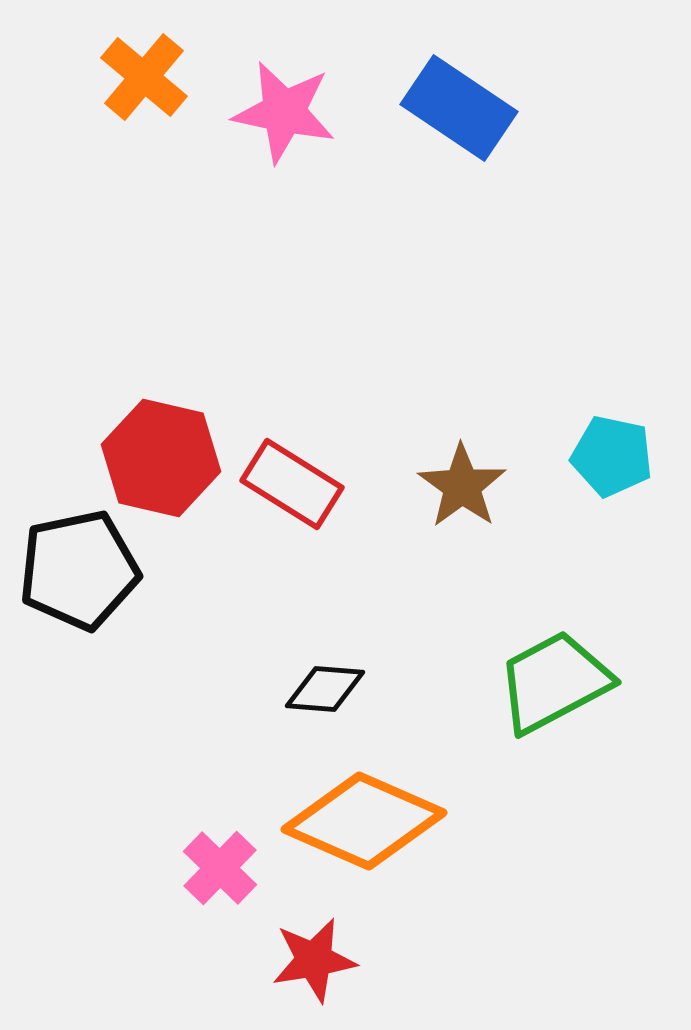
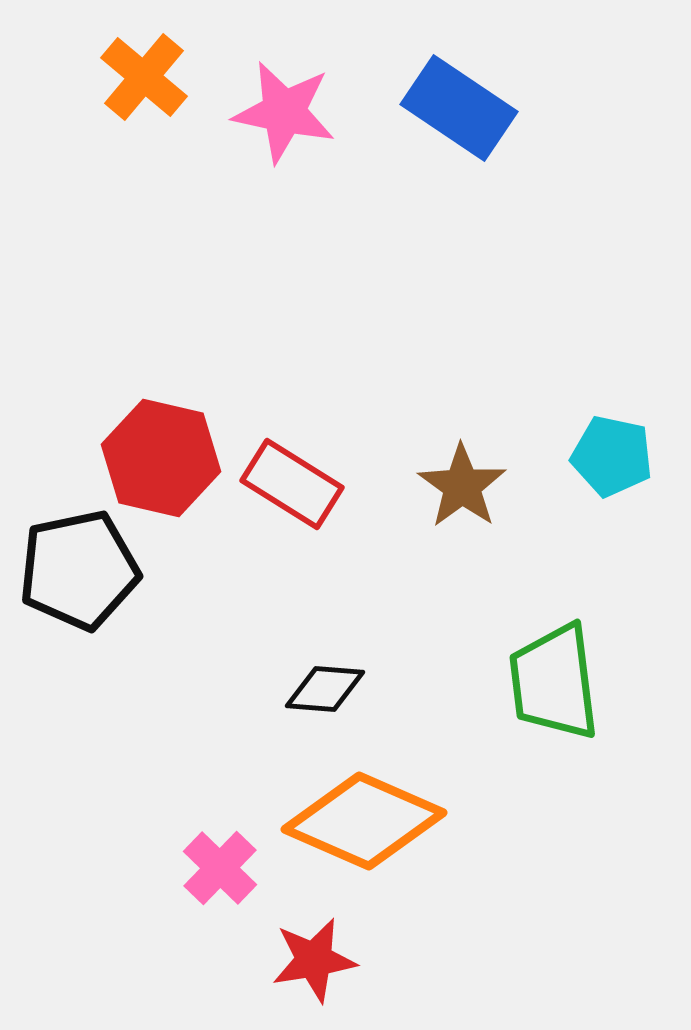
green trapezoid: rotated 69 degrees counterclockwise
